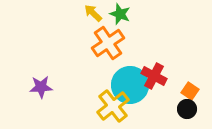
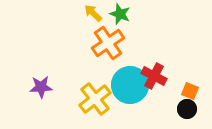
orange square: rotated 12 degrees counterclockwise
yellow cross: moved 18 px left, 7 px up
